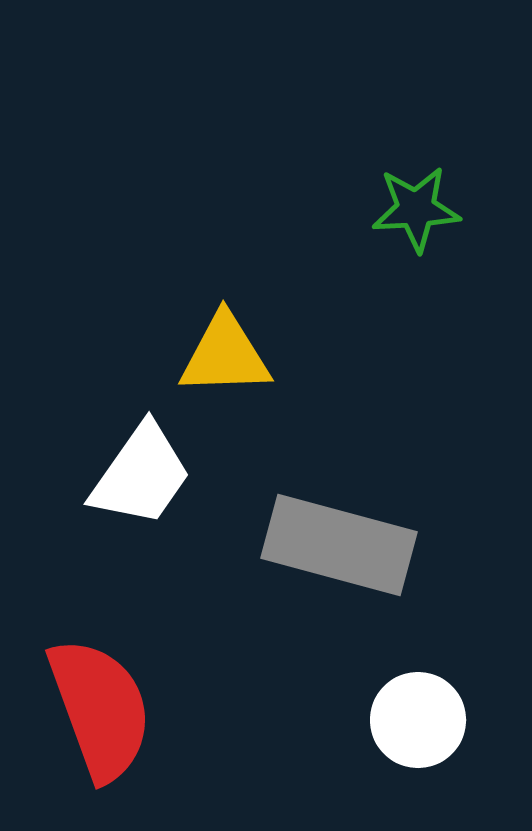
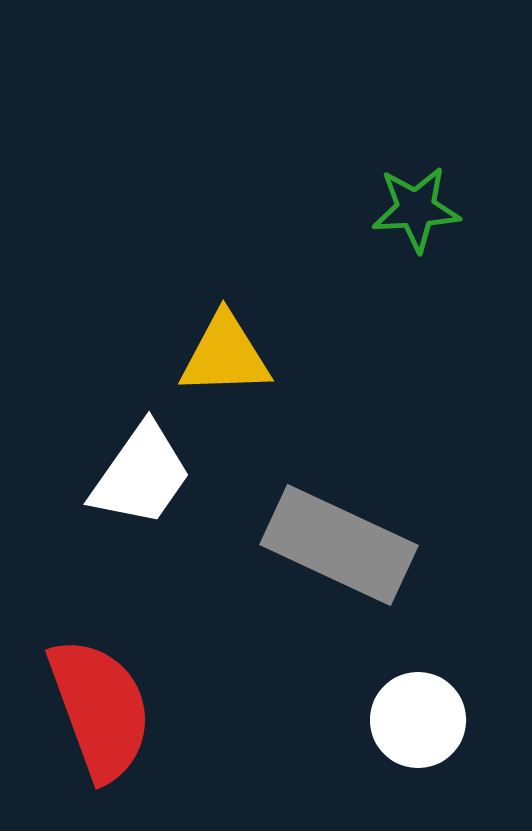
gray rectangle: rotated 10 degrees clockwise
